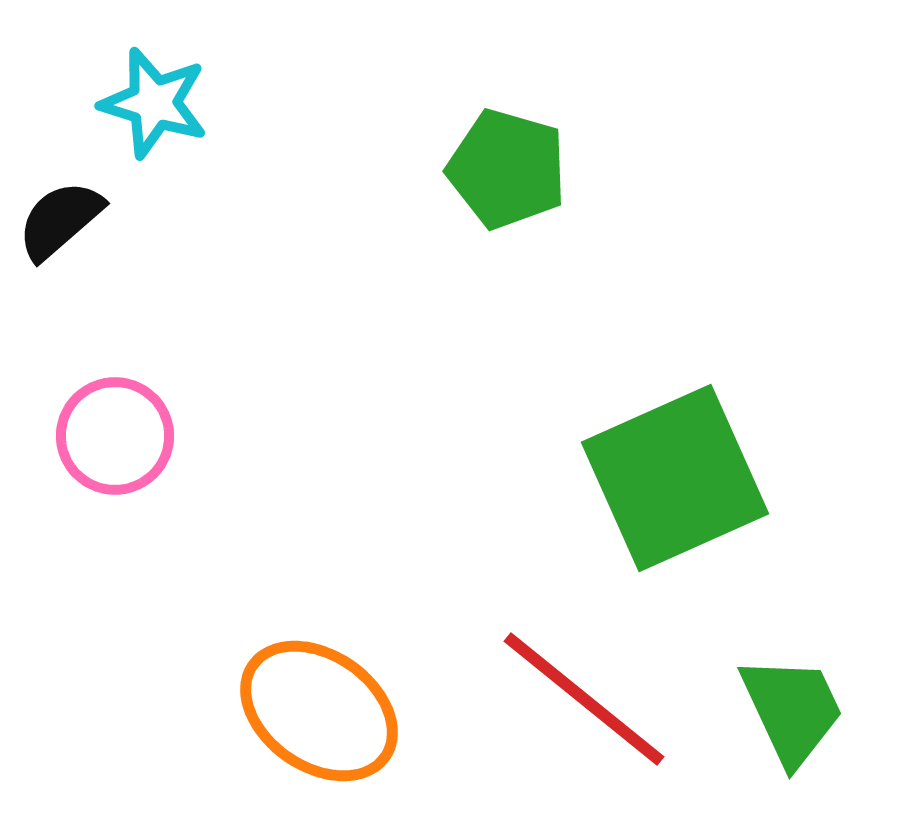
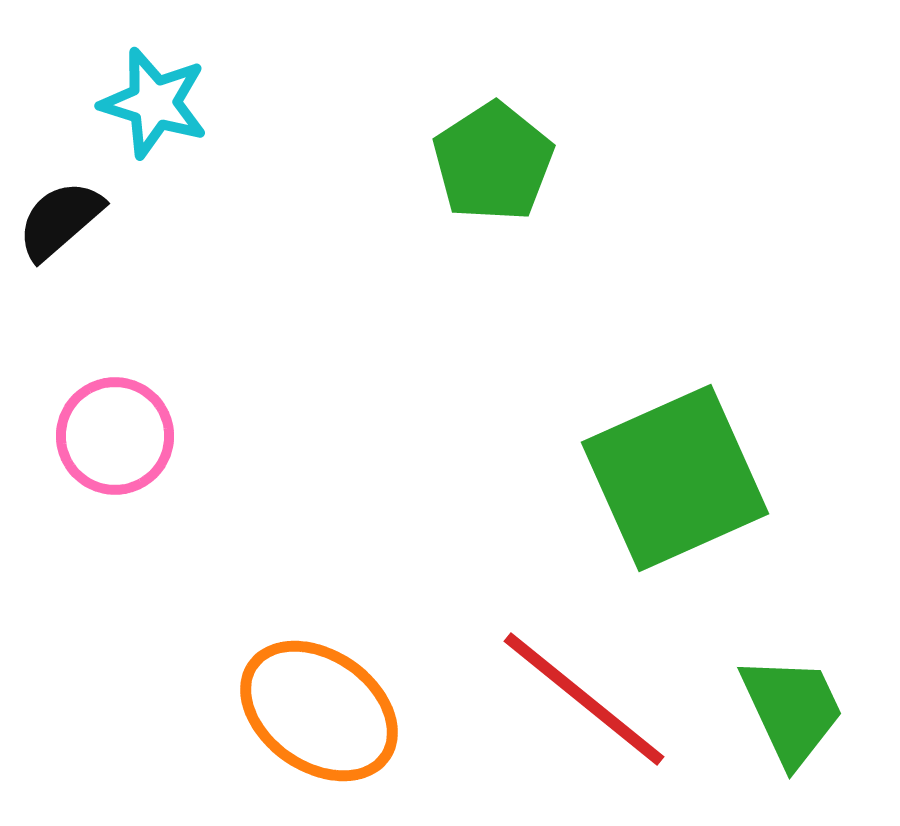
green pentagon: moved 14 px left, 7 px up; rotated 23 degrees clockwise
